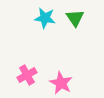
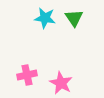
green triangle: moved 1 px left
pink cross: rotated 18 degrees clockwise
